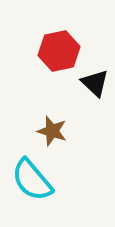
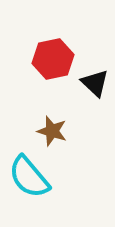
red hexagon: moved 6 px left, 8 px down
cyan semicircle: moved 3 px left, 3 px up
